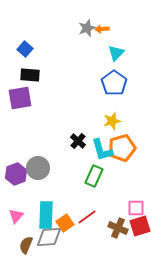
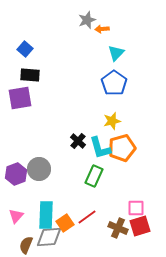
gray star: moved 8 px up
cyan L-shape: moved 2 px left, 2 px up
gray circle: moved 1 px right, 1 px down
